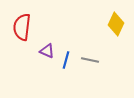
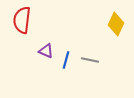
red semicircle: moved 7 px up
purple triangle: moved 1 px left
